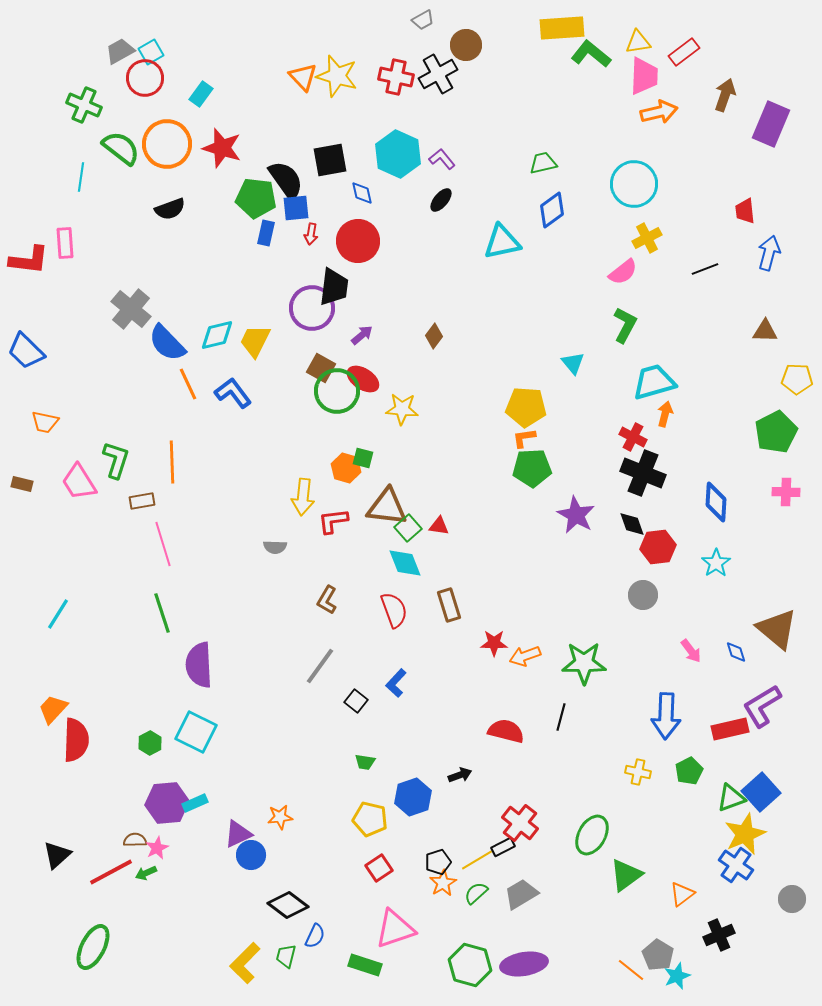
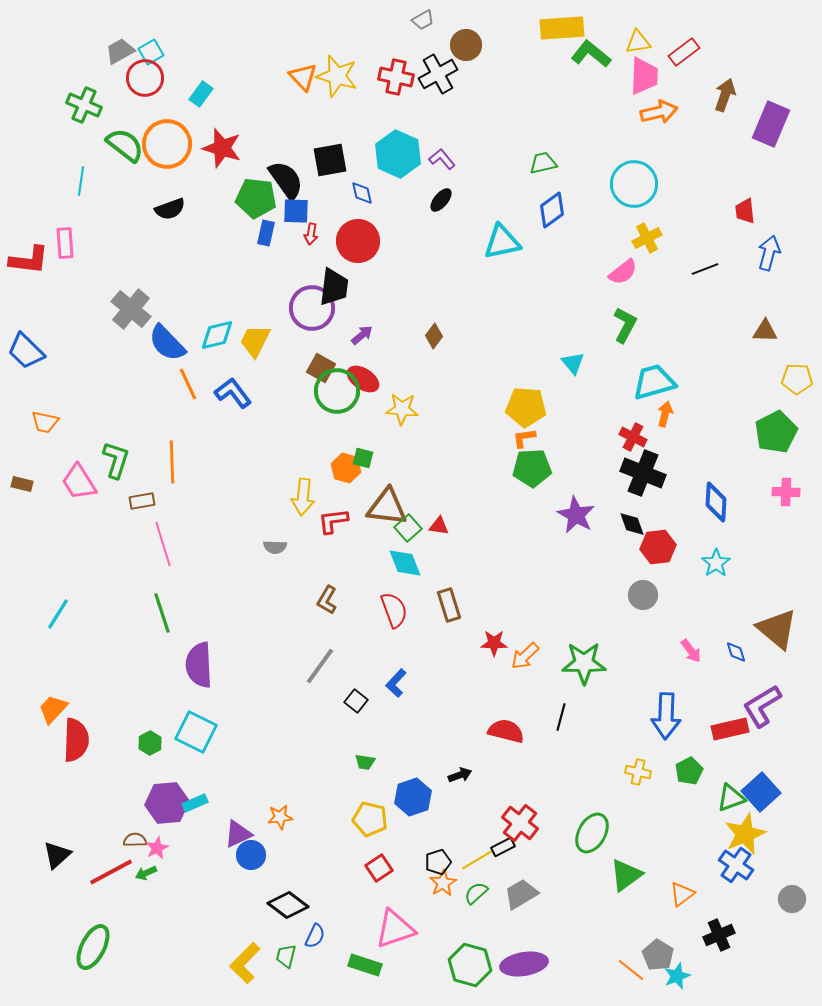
green semicircle at (121, 148): moved 4 px right, 3 px up
cyan line at (81, 177): moved 4 px down
blue square at (296, 208): moved 3 px down; rotated 8 degrees clockwise
orange arrow at (525, 656): rotated 24 degrees counterclockwise
green ellipse at (592, 835): moved 2 px up
